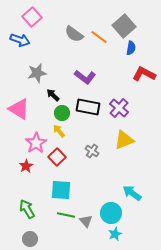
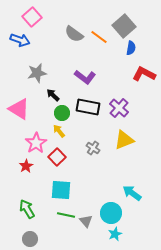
gray cross: moved 1 px right, 3 px up
